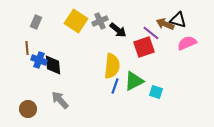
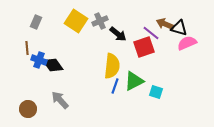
black triangle: moved 1 px right, 8 px down
black arrow: moved 4 px down
black diamond: rotated 30 degrees counterclockwise
